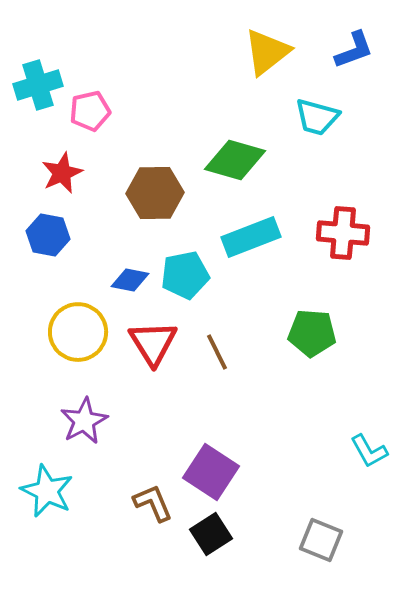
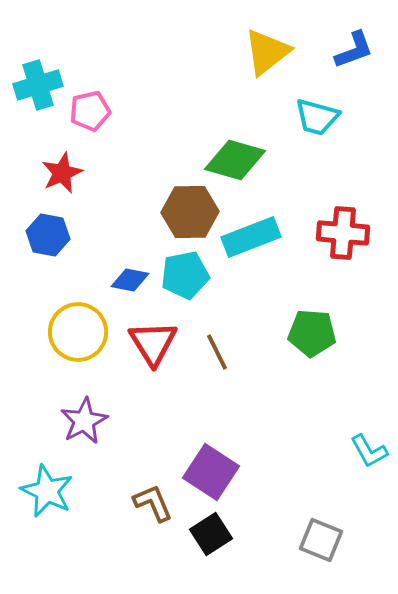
brown hexagon: moved 35 px right, 19 px down
